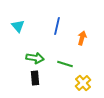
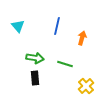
yellow cross: moved 3 px right, 3 px down
